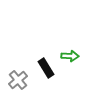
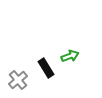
green arrow: rotated 24 degrees counterclockwise
